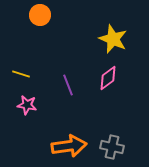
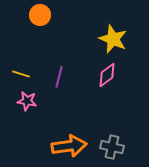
pink diamond: moved 1 px left, 3 px up
purple line: moved 9 px left, 8 px up; rotated 35 degrees clockwise
pink star: moved 4 px up
